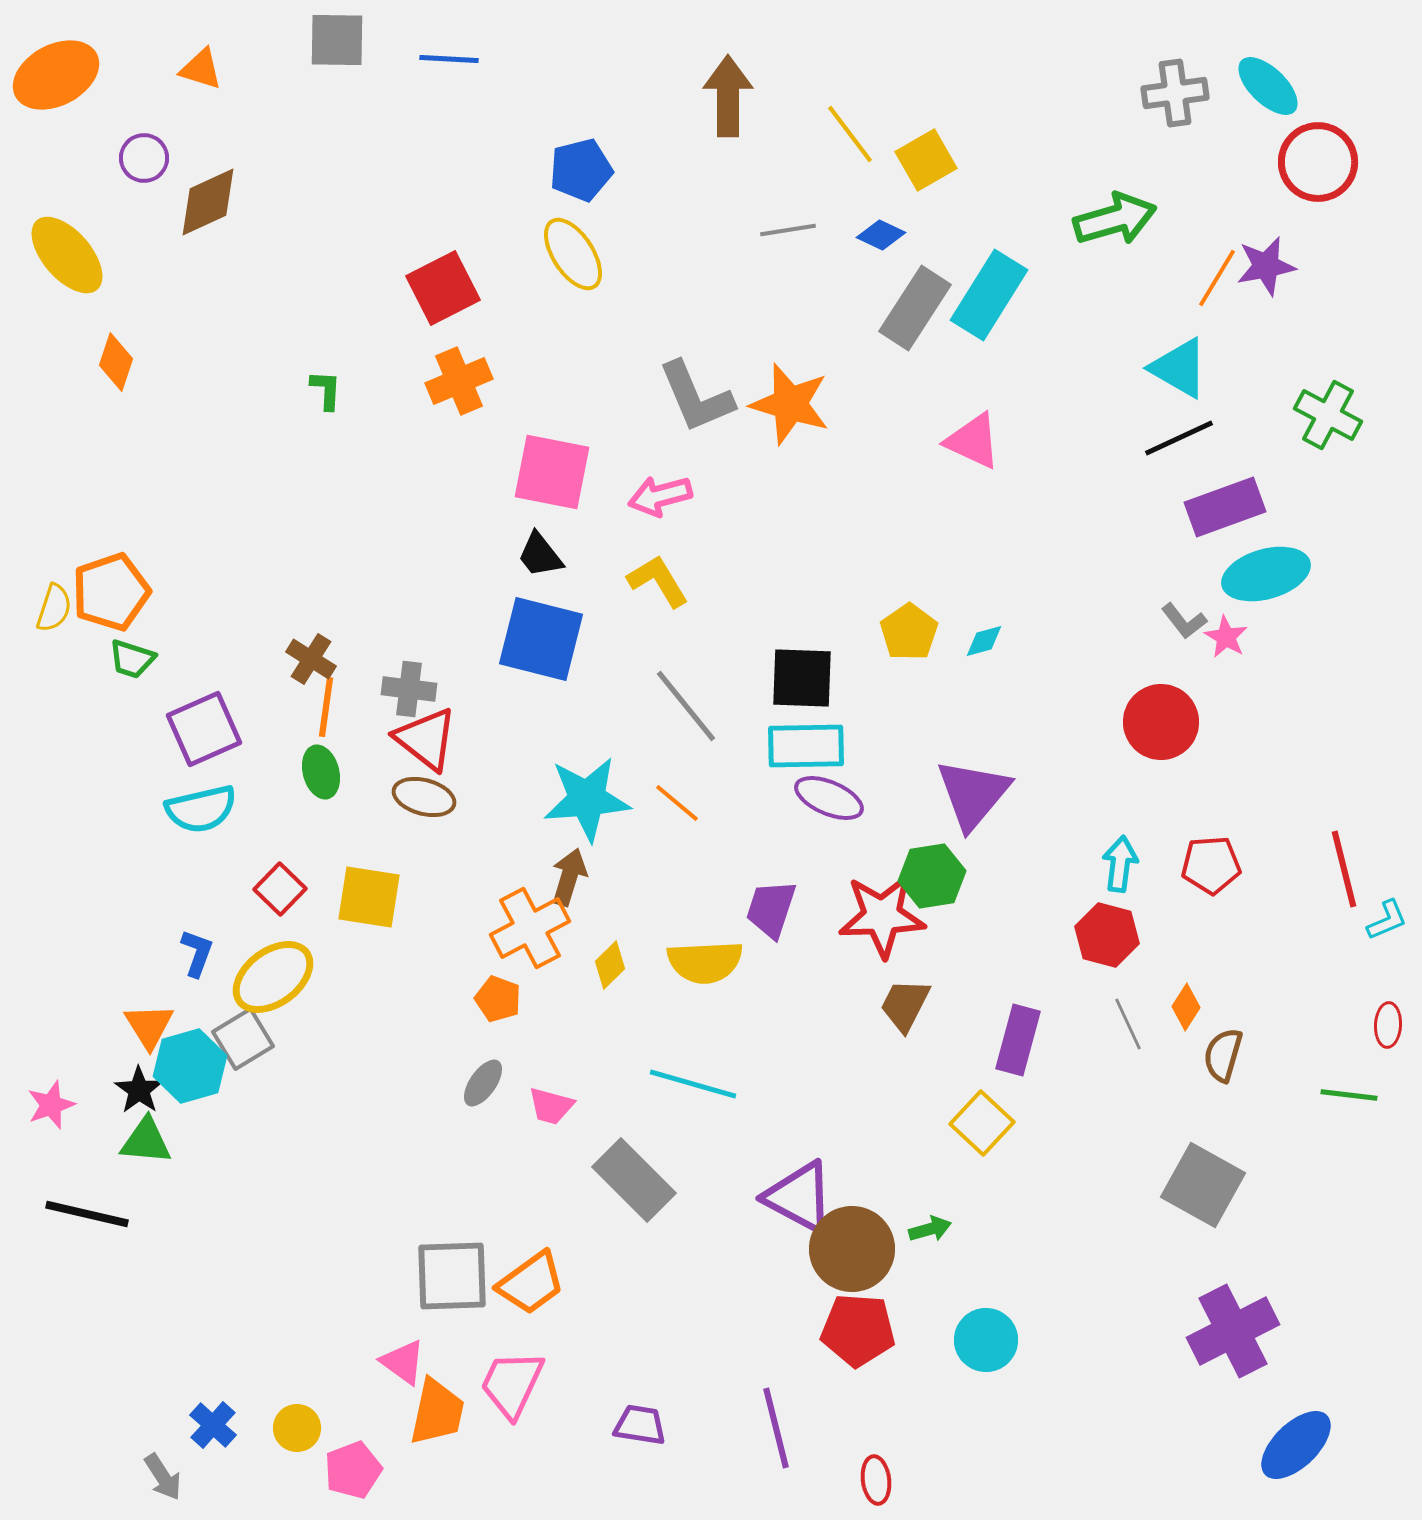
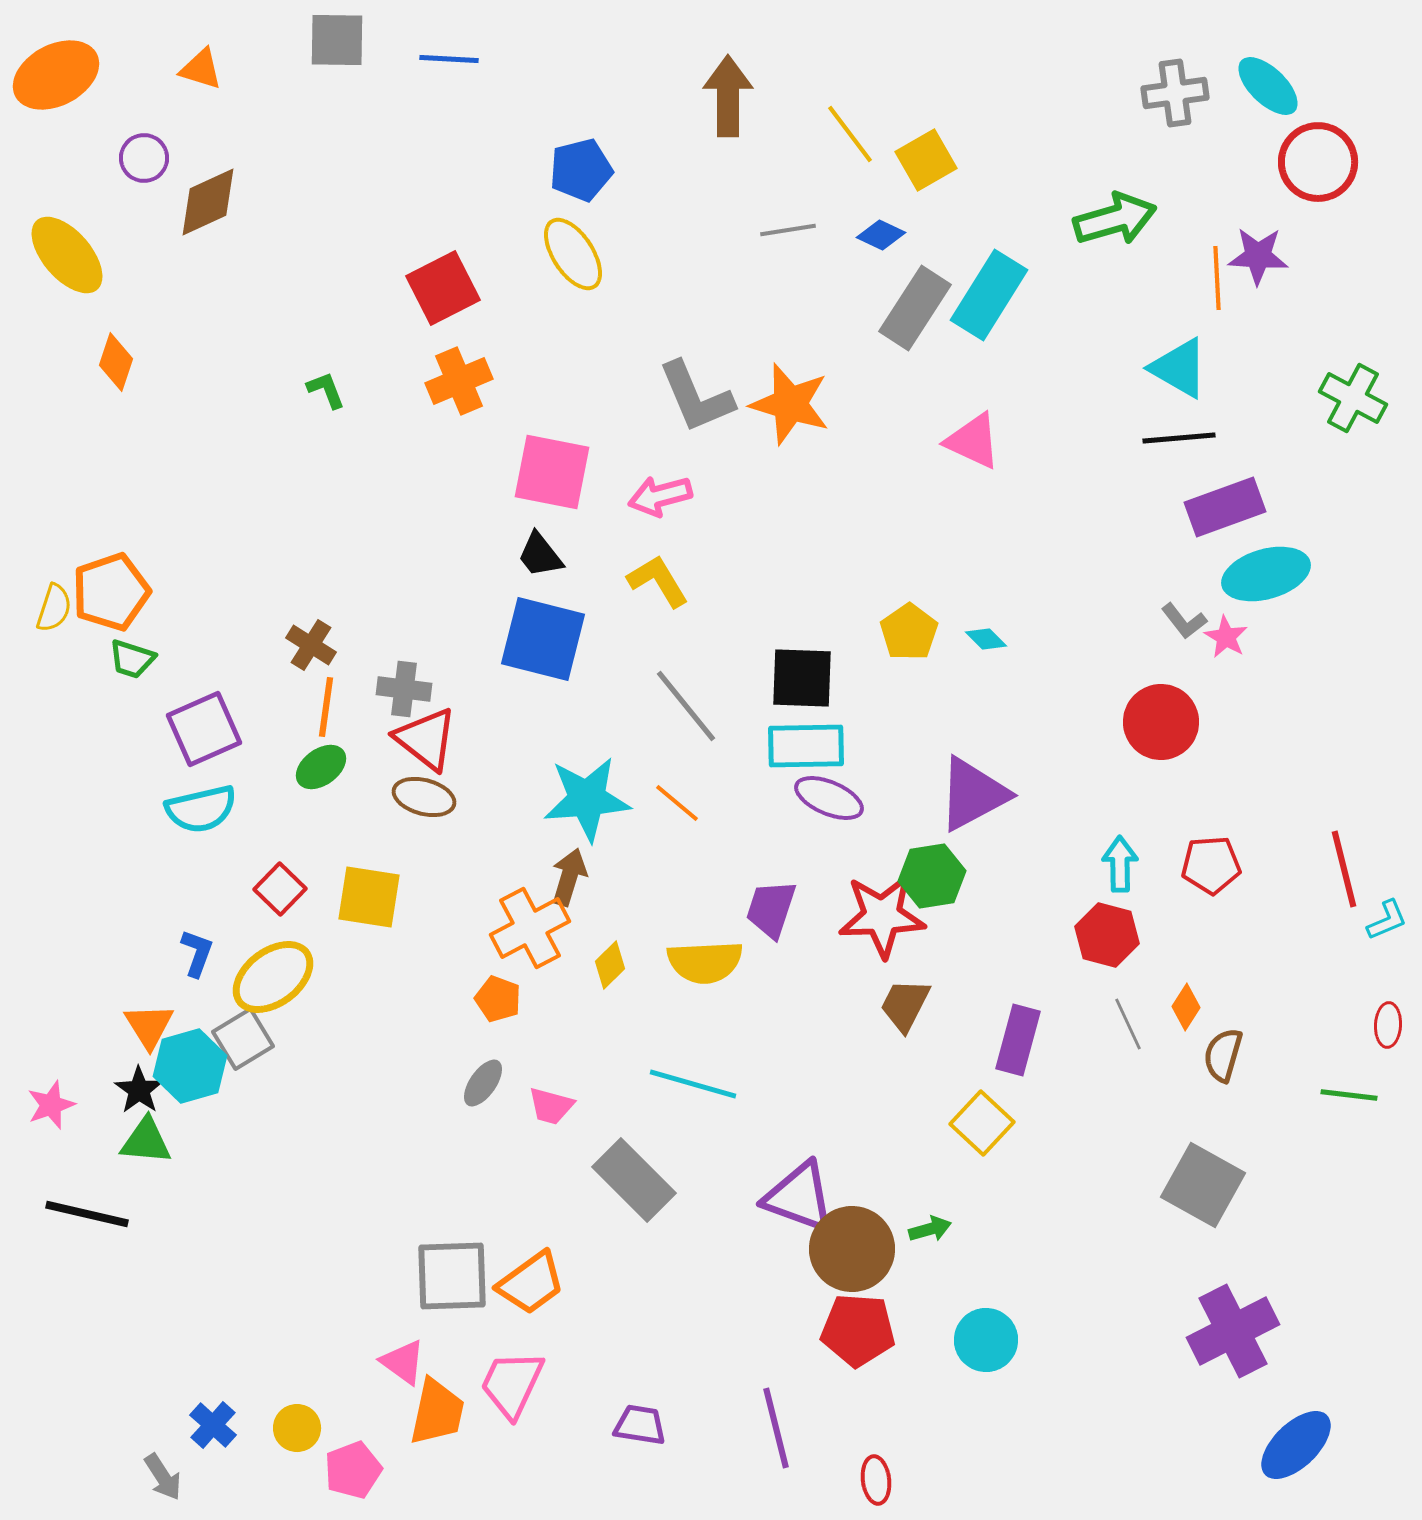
purple star at (1266, 266): moved 8 px left, 10 px up; rotated 14 degrees clockwise
orange line at (1217, 278): rotated 34 degrees counterclockwise
green L-shape at (326, 390): rotated 24 degrees counterclockwise
green cross at (1328, 415): moved 25 px right, 17 px up
black line at (1179, 438): rotated 20 degrees clockwise
blue square at (541, 639): moved 2 px right
cyan diamond at (984, 641): moved 2 px right, 2 px up; rotated 60 degrees clockwise
brown cross at (311, 659): moved 14 px up
gray cross at (409, 689): moved 5 px left
green ellipse at (321, 772): moved 5 px up; rotated 69 degrees clockwise
purple triangle at (973, 794): rotated 22 degrees clockwise
cyan arrow at (1120, 864): rotated 8 degrees counterclockwise
purple triangle at (799, 1197): rotated 8 degrees counterclockwise
